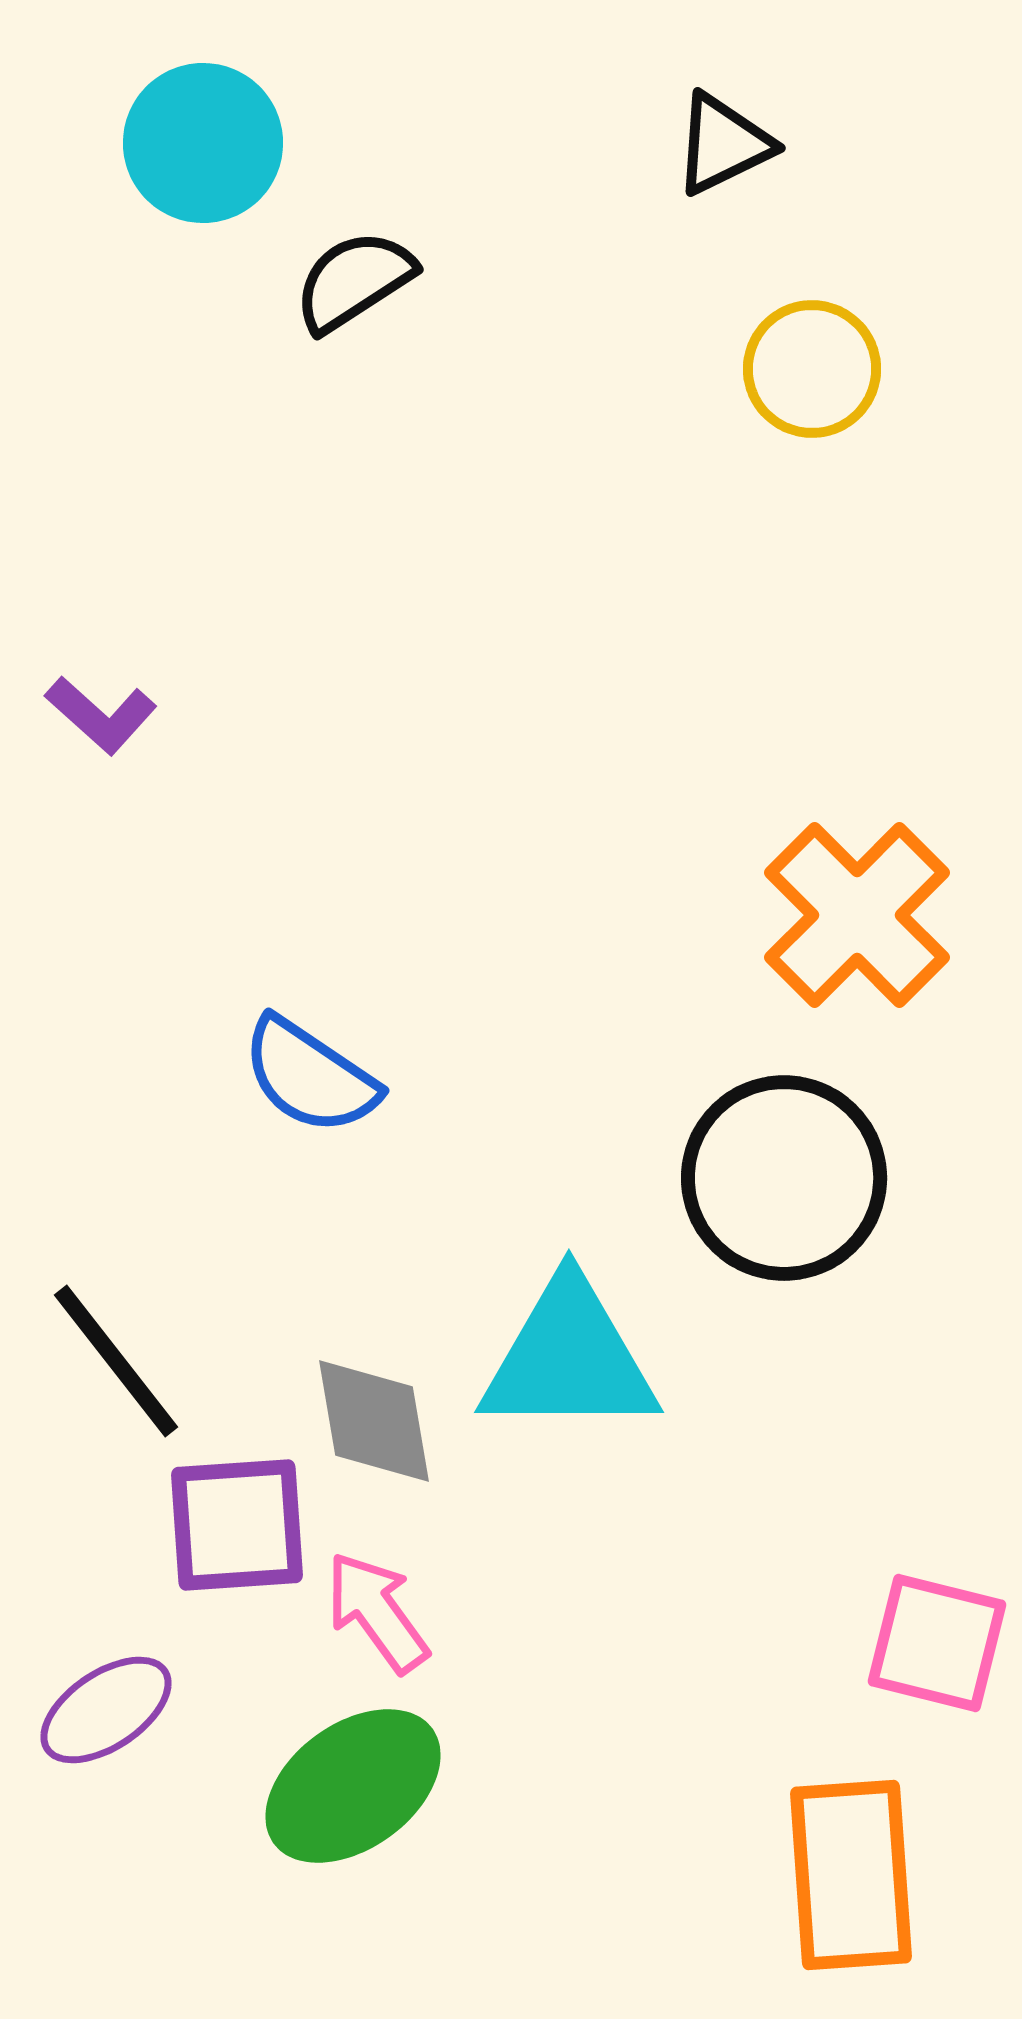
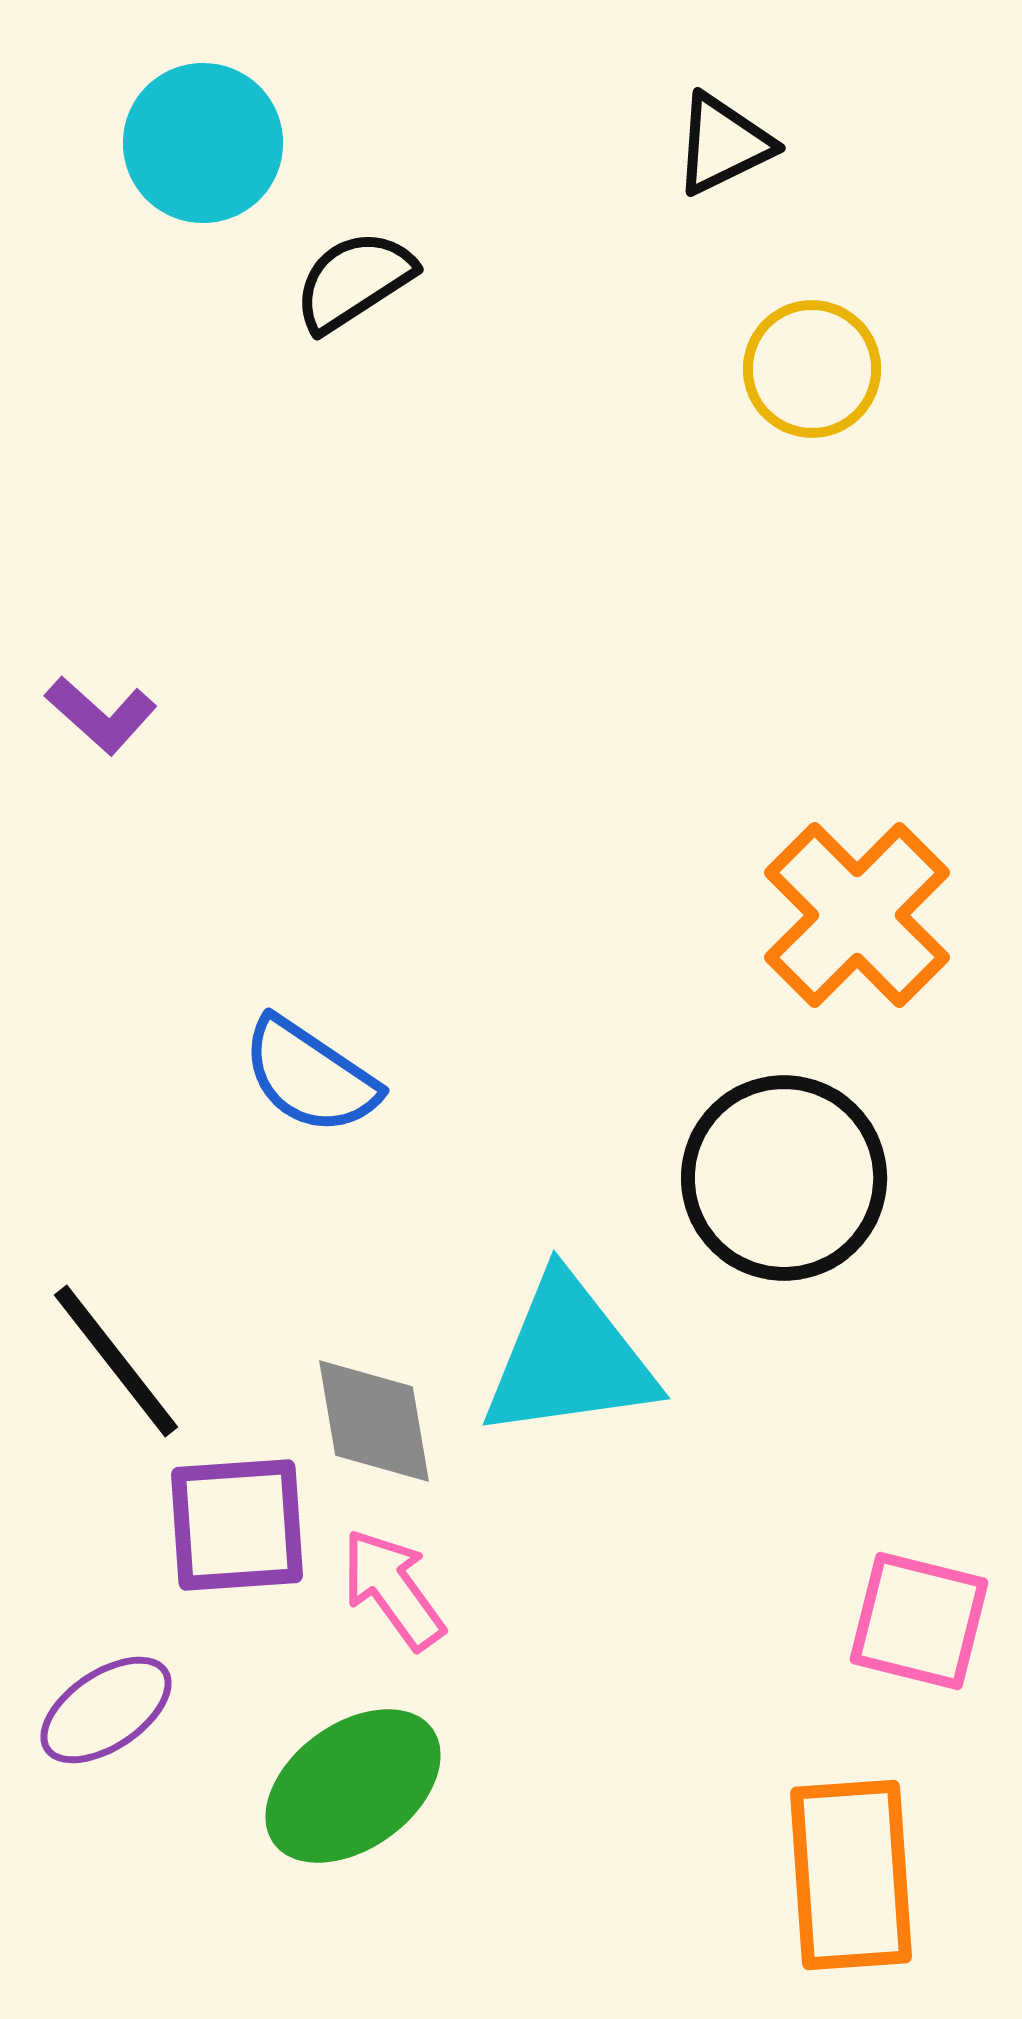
cyan triangle: rotated 8 degrees counterclockwise
pink arrow: moved 16 px right, 23 px up
pink square: moved 18 px left, 22 px up
